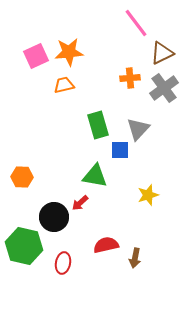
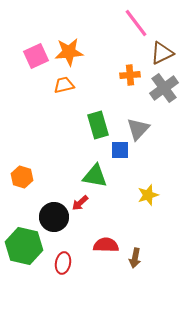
orange cross: moved 3 px up
orange hexagon: rotated 15 degrees clockwise
red semicircle: rotated 15 degrees clockwise
